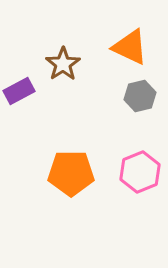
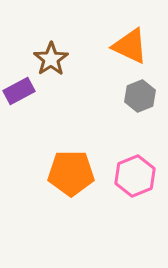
orange triangle: moved 1 px up
brown star: moved 12 px left, 5 px up
gray hexagon: rotated 8 degrees counterclockwise
pink hexagon: moved 5 px left, 4 px down
